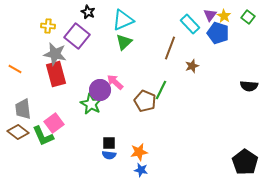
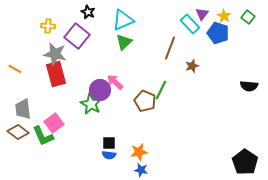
purple triangle: moved 8 px left, 1 px up
